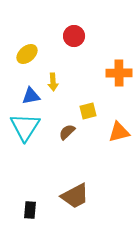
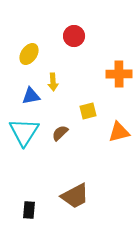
yellow ellipse: moved 2 px right; rotated 15 degrees counterclockwise
orange cross: moved 1 px down
cyan triangle: moved 1 px left, 5 px down
brown semicircle: moved 7 px left, 1 px down
black rectangle: moved 1 px left
